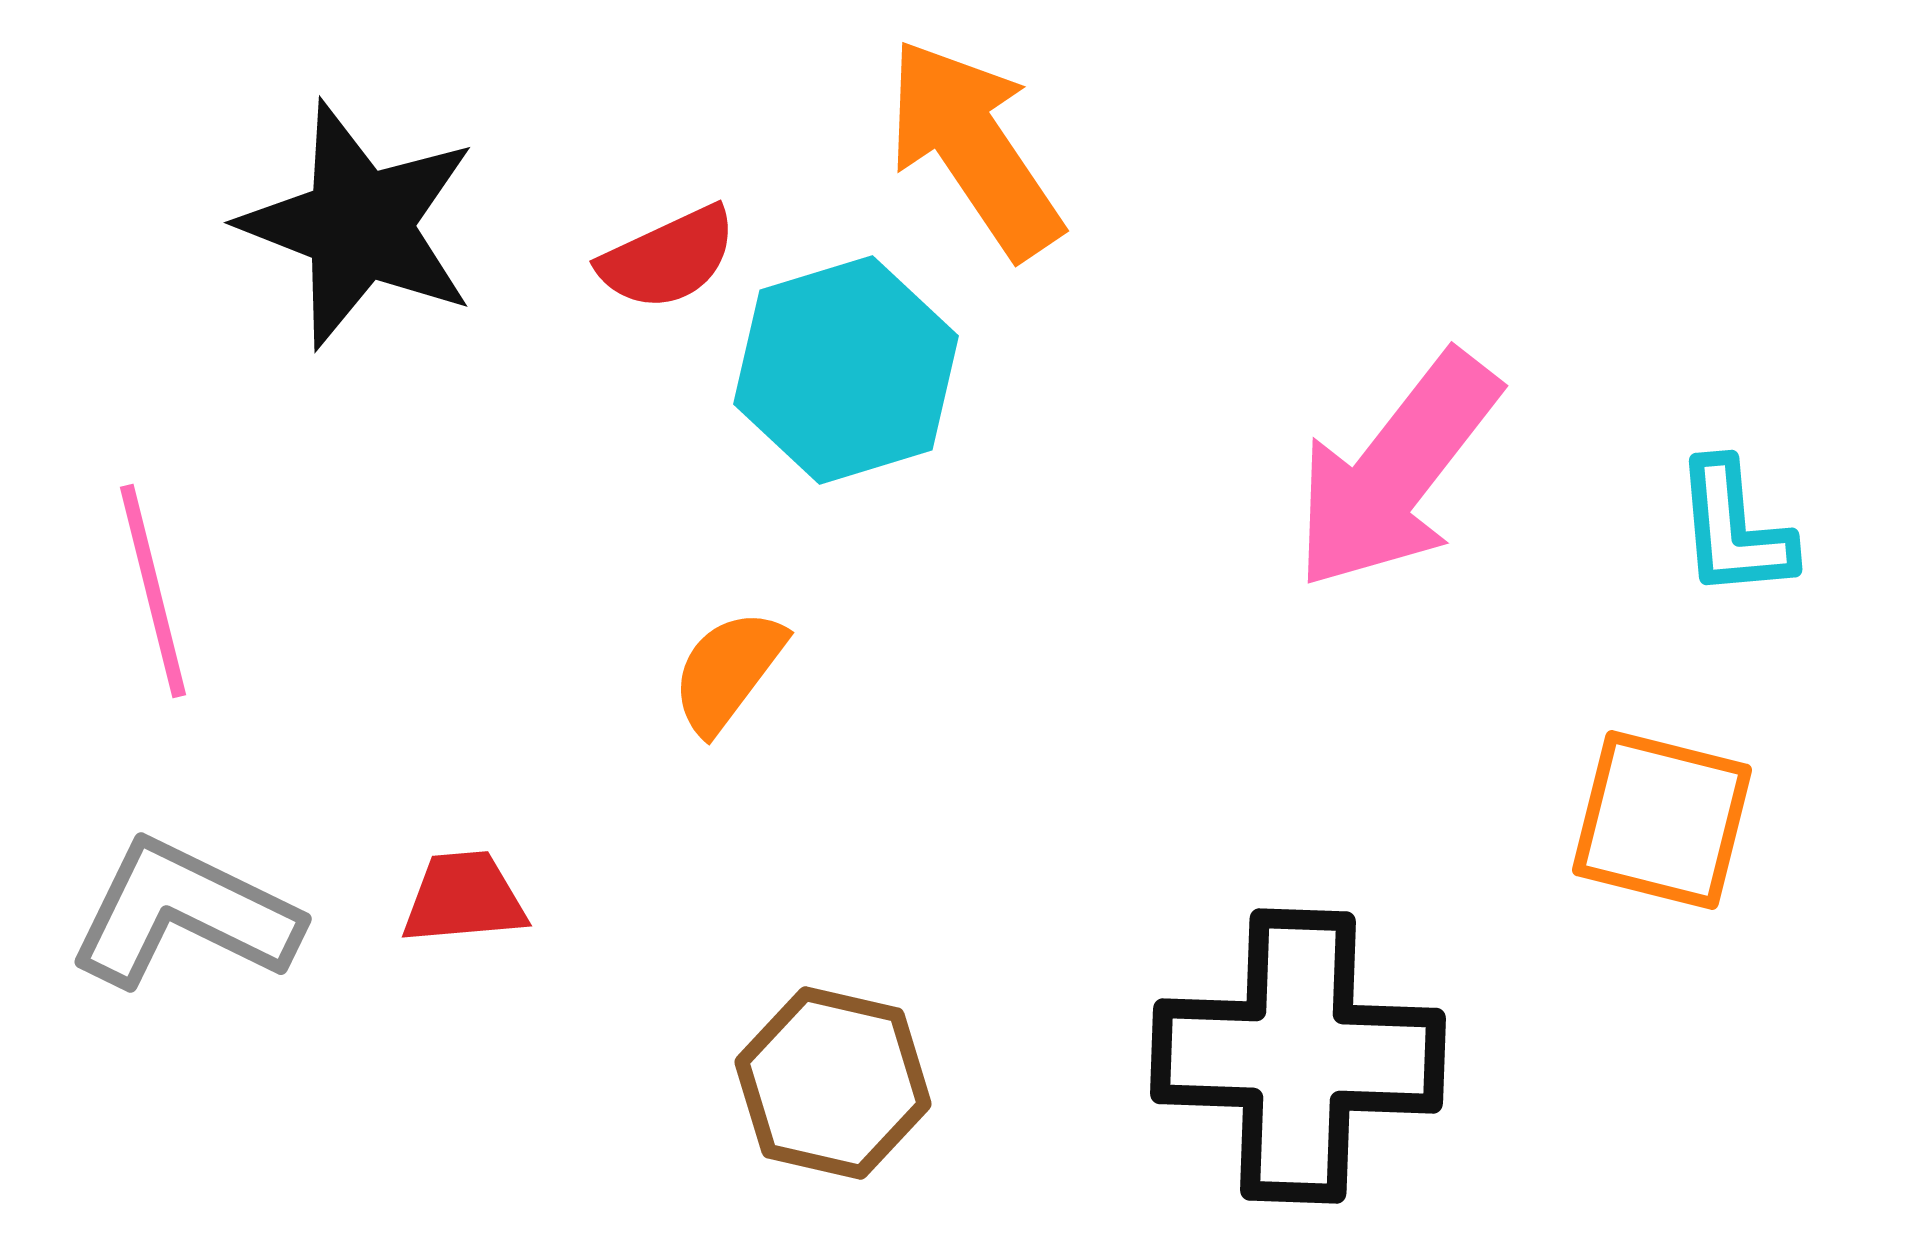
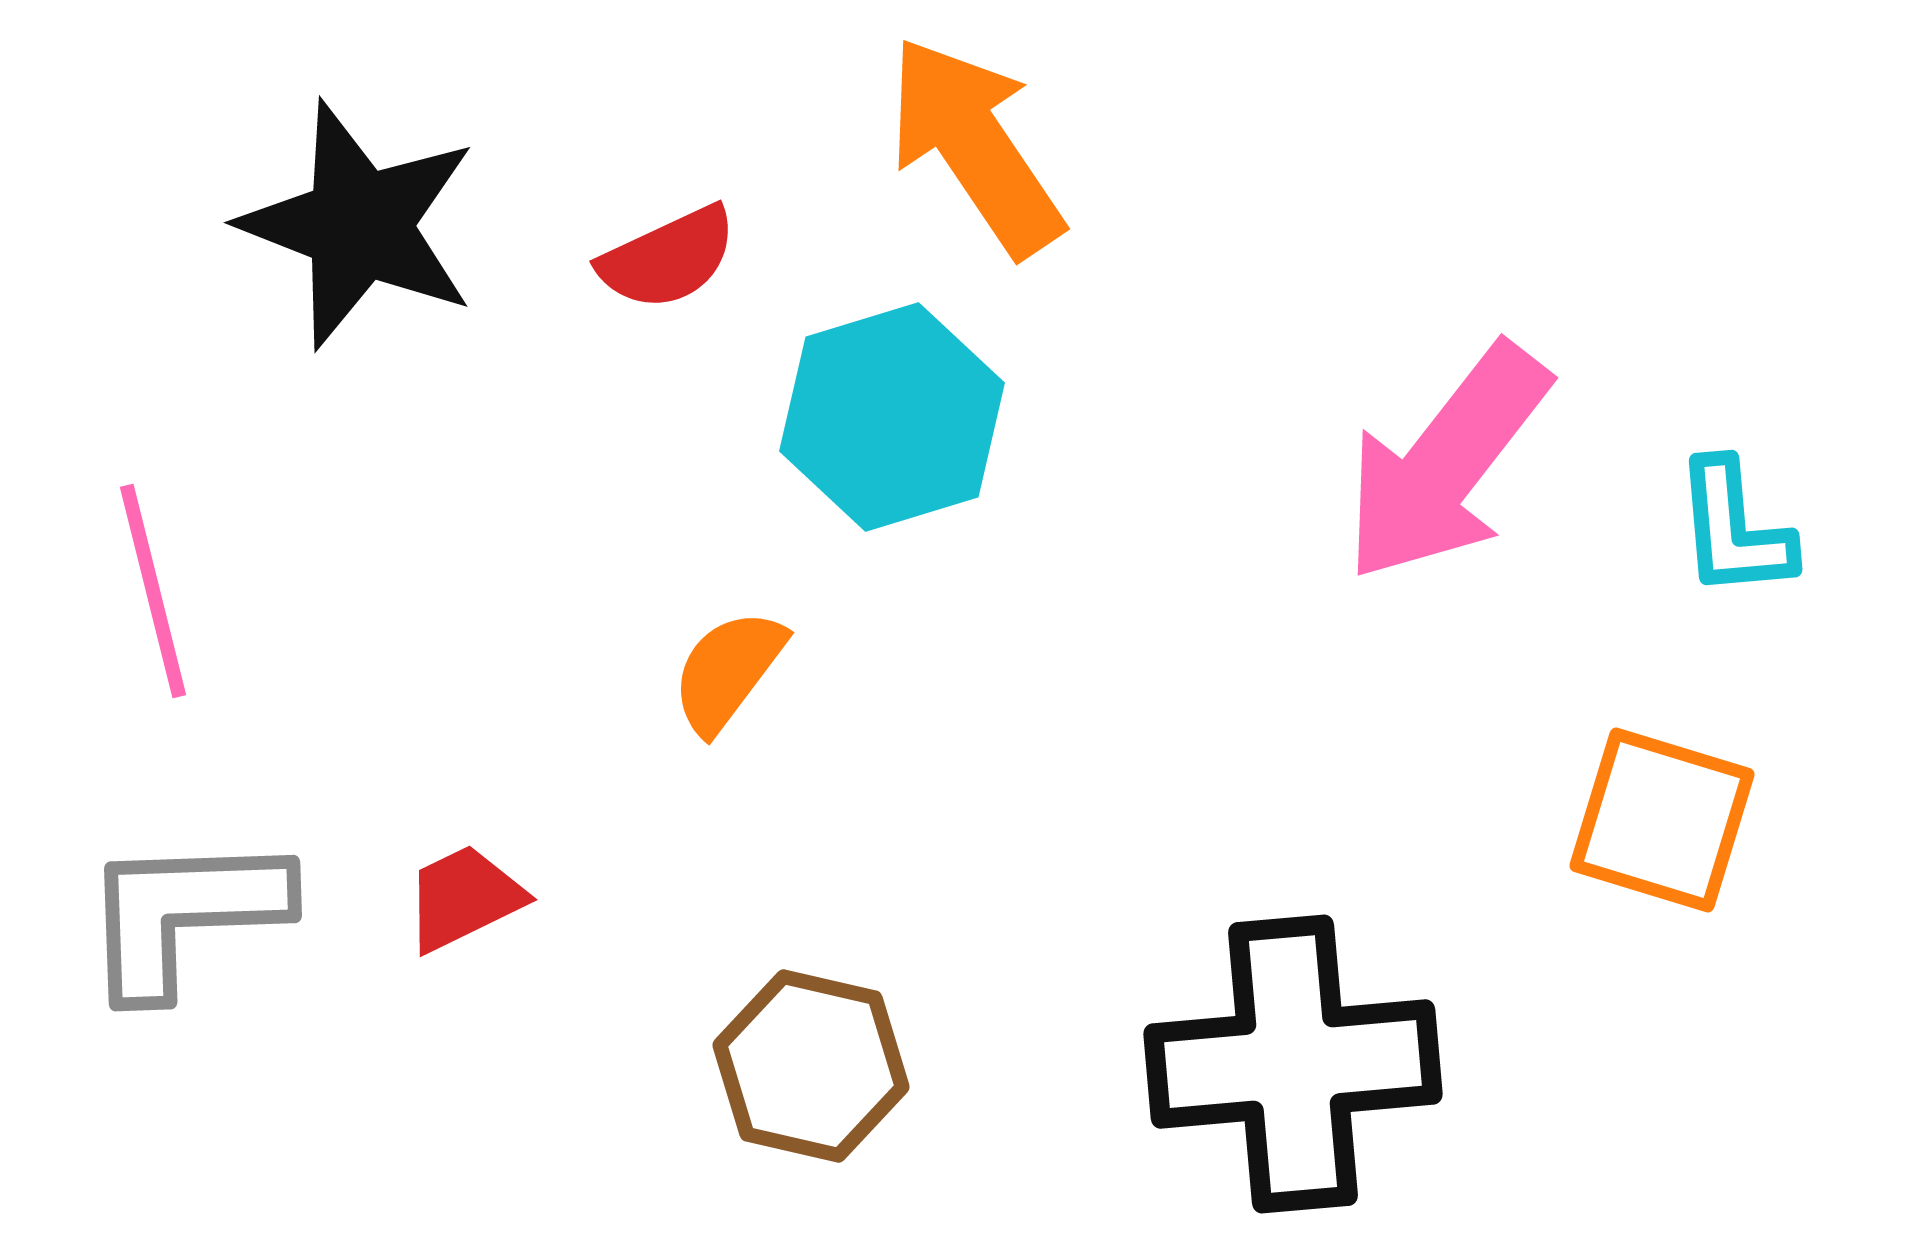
orange arrow: moved 1 px right, 2 px up
cyan hexagon: moved 46 px right, 47 px down
pink arrow: moved 50 px right, 8 px up
orange square: rotated 3 degrees clockwise
red trapezoid: rotated 21 degrees counterclockwise
gray L-shape: rotated 28 degrees counterclockwise
black cross: moved 5 px left, 8 px down; rotated 7 degrees counterclockwise
brown hexagon: moved 22 px left, 17 px up
